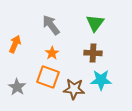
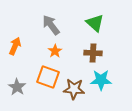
green triangle: rotated 24 degrees counterclockwise
orange arrow: moved 2 px down
orange star: moved 3 px right, 2 px up
